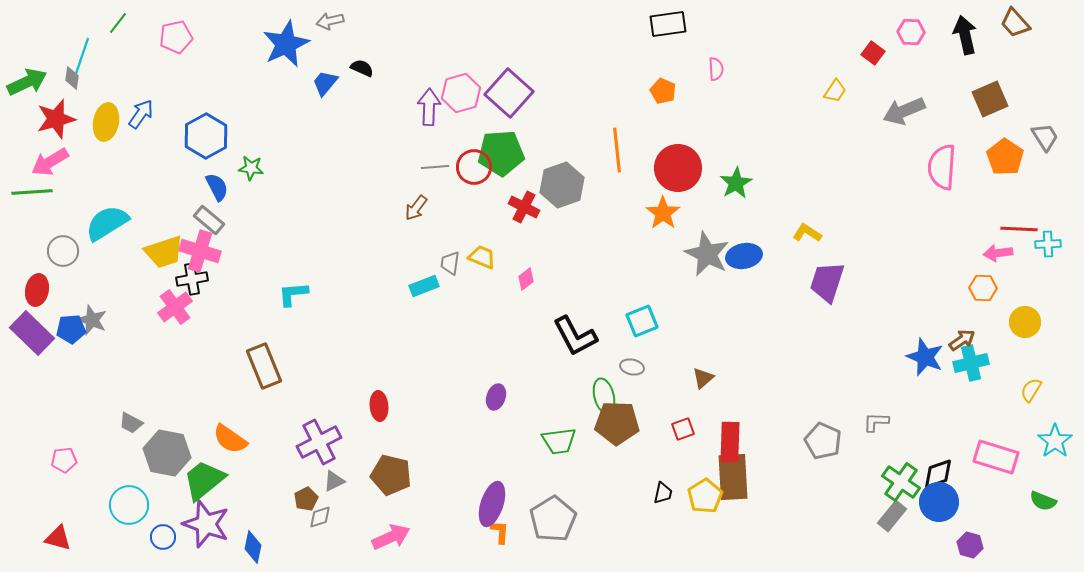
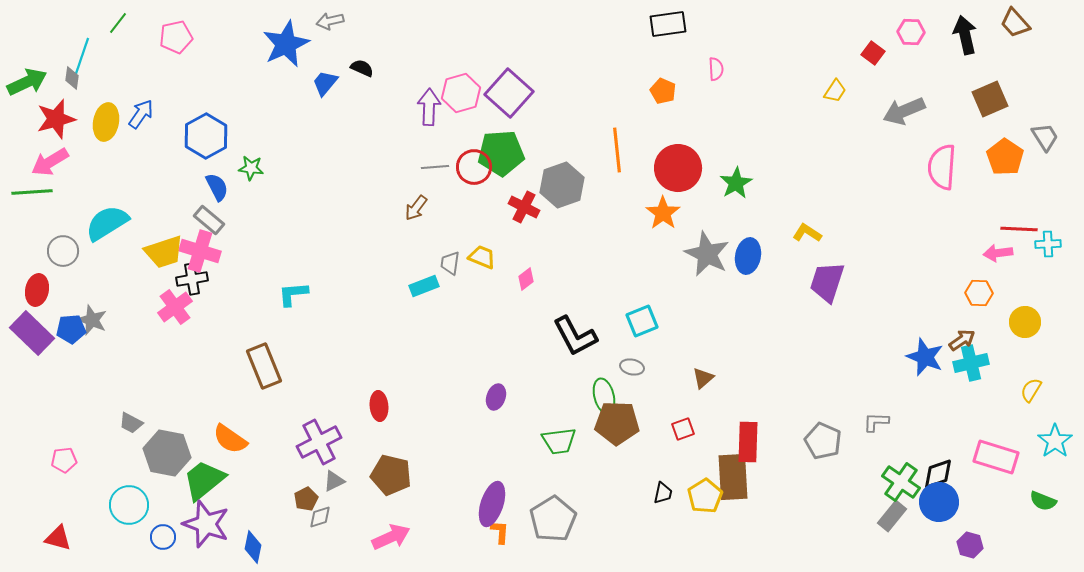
blue ellipse at (744, 256): moved 4 px right; rotated 68 degrees counterclockwise
orange hexagon at (983, 288): moved 4 px left, 5 px down
red rectangle at (730, 442): moved 18 px right
